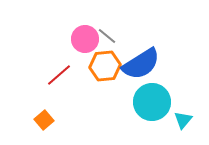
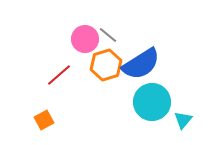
gray line: moved 1 px right, 1 px up
orange hexagon: moved 1 px right, 1 px up; rotated 12 degrees counterclockwise
orange square: rotated 12 degrees clockwise
